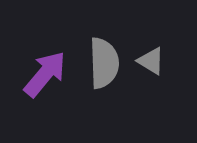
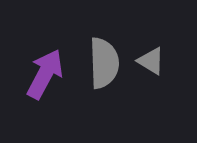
purple arrow: rotated 12 degrees counterclockwise
